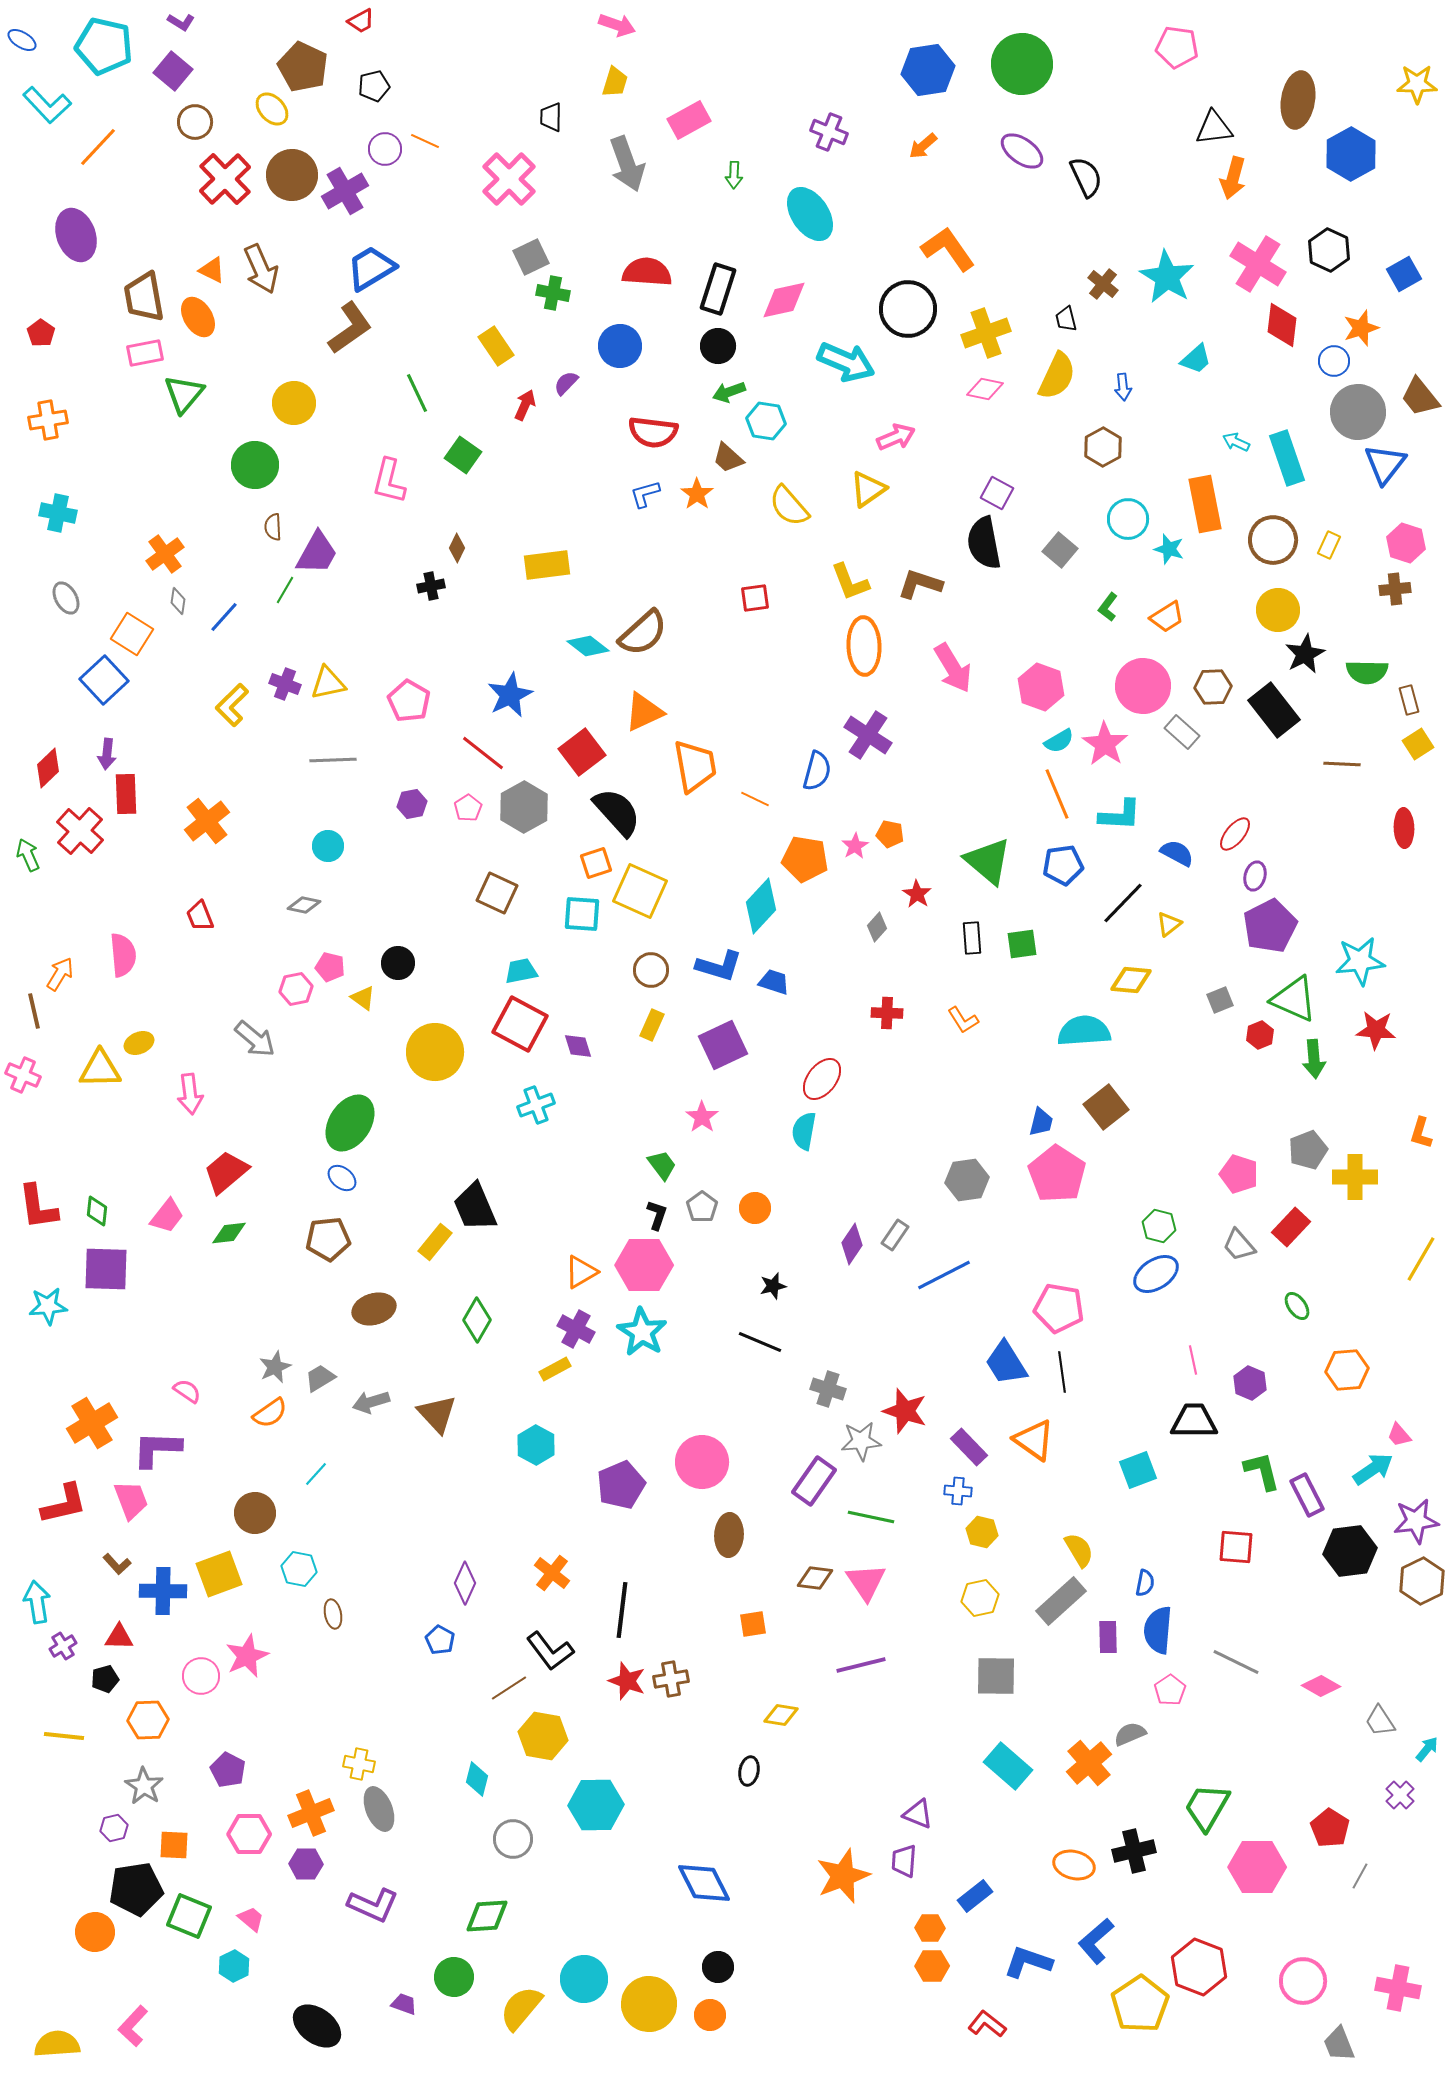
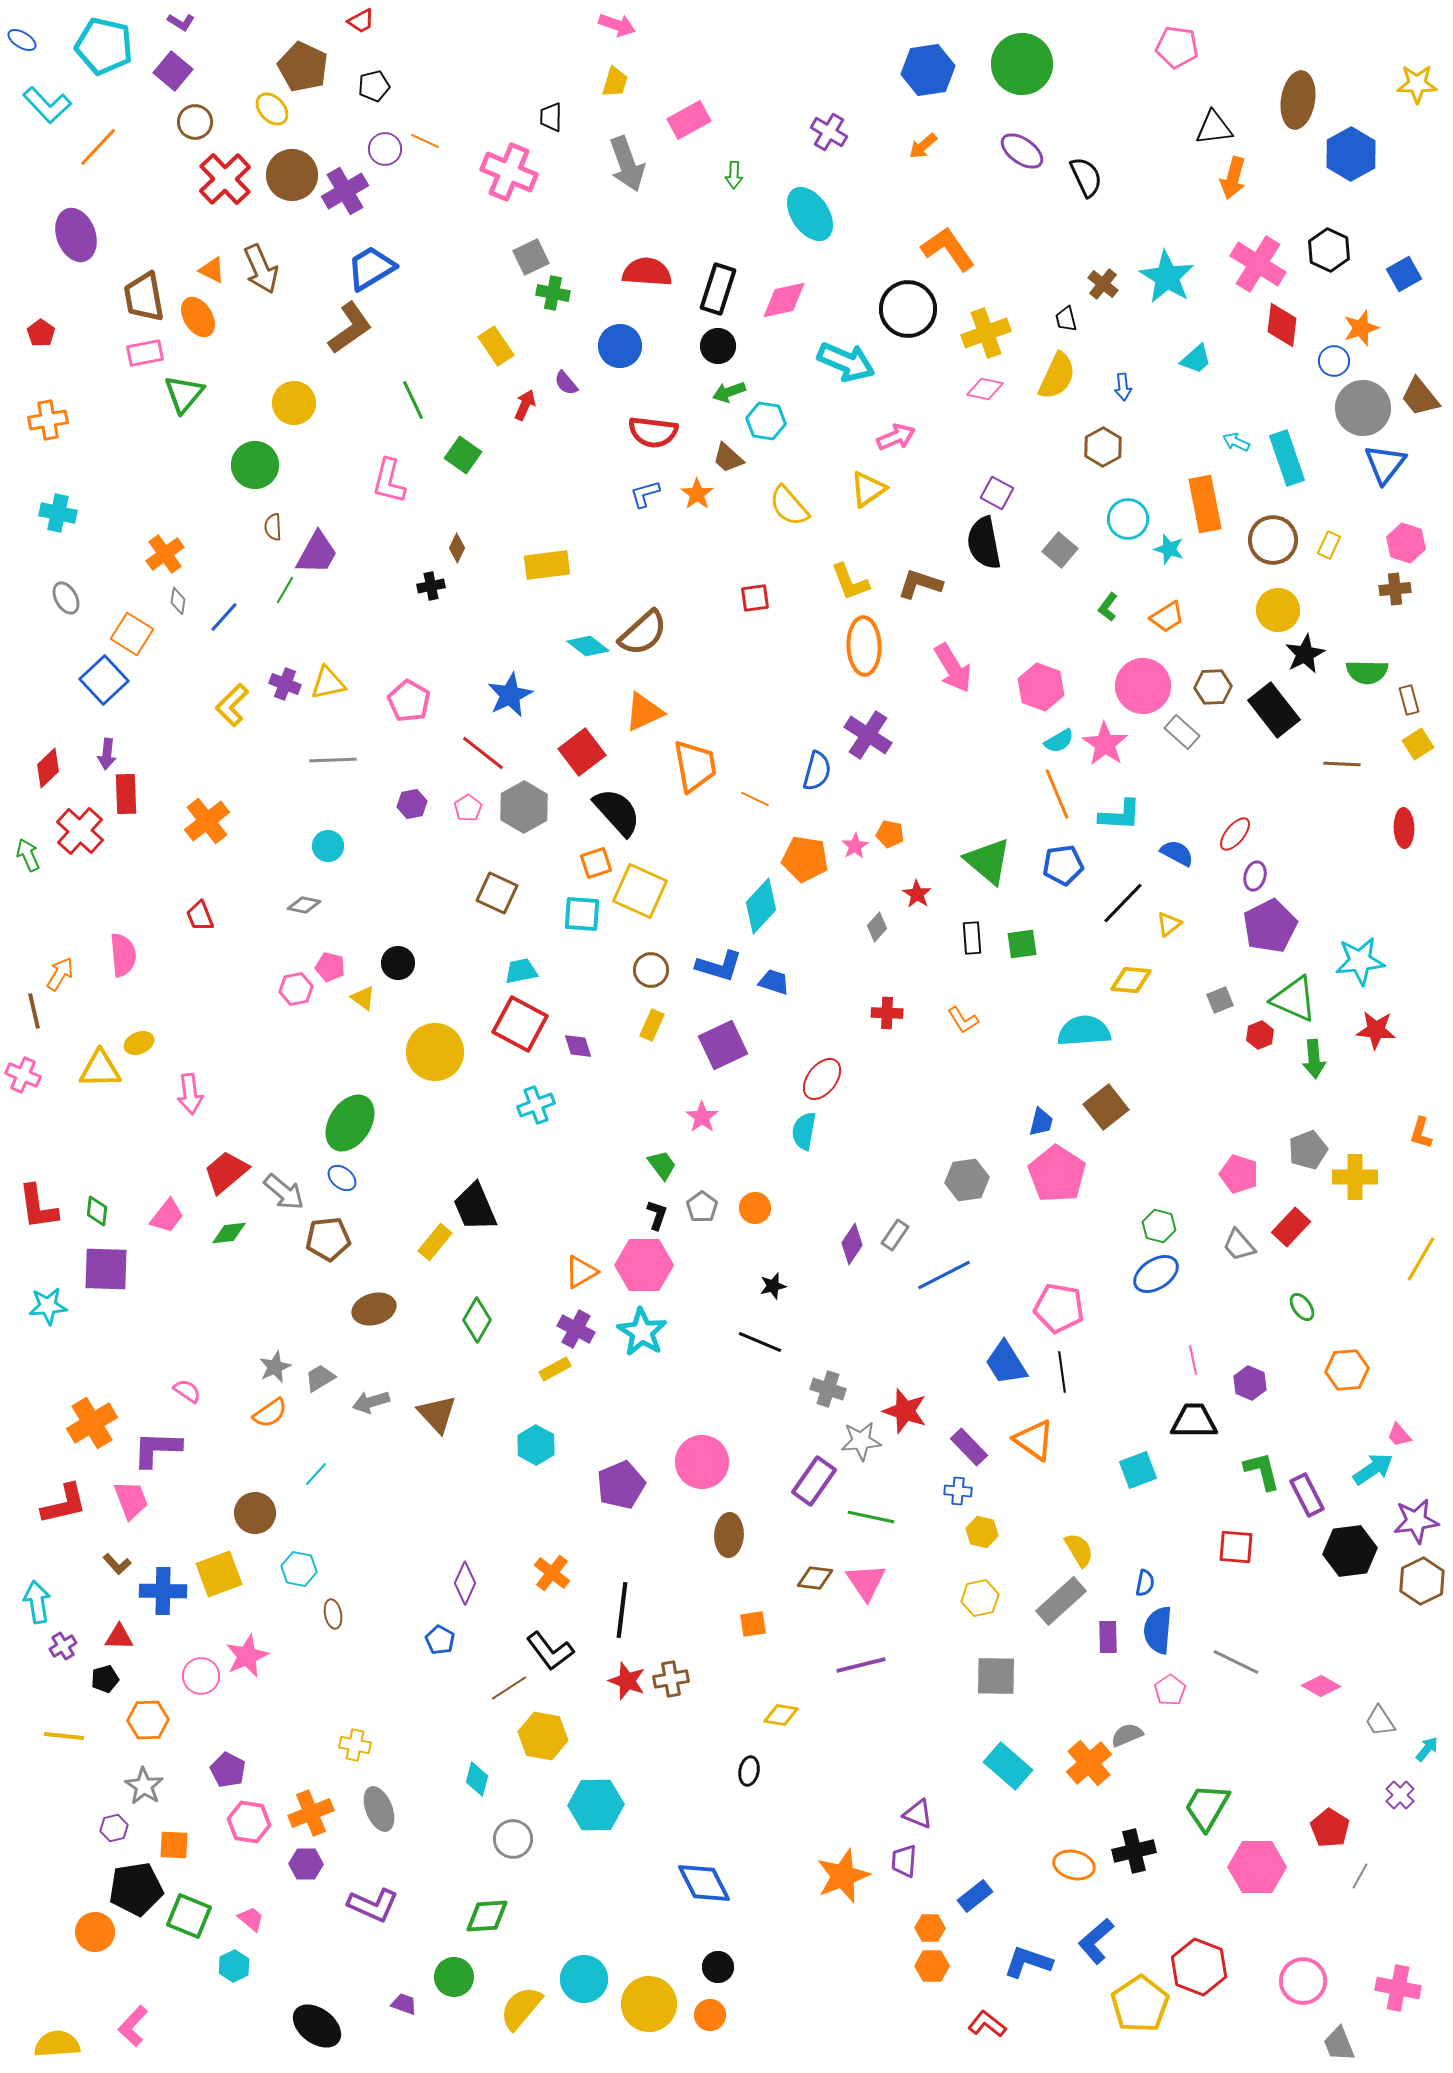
purple cross at (829, 132): rotated 9 degrees clockwise
pink cross at (509, 179): moved 7 px up; rotated 22 degrees counterclockwise
purple semicircle at (566, 383): rotated 84 degrees counterclockwise
green line at (417, 393): moved 4 px left, 7 px down
gray circle at (1358, 412): moved 5 px right, 4 px up
gray arrow at (255, 1039): moved 29 px right, 153 px down
green ellipse at (1297, 1306): moved 5 px right, 1 px down
gray semicircle at (1130, 1734): moved 3 px left, 1 px down
yellow cross at (359, 1764): moved 4 px left, 19 px up
pink hexagon at (249, 1834): moved 12 px up; rotated 9 degrees clockwise
